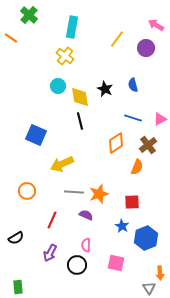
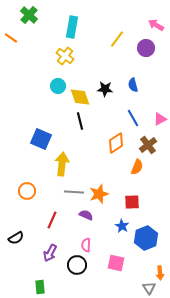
black star: rotated 21 degrees counterclockwise
yellow diamond: rotated 10 degrees counterclockwise
blue line: rotated 42 degrees clockwise
blue square: moved 5 px right, 4 px down
yellow arrow: rotated 120 degrees clockwise
green rectangle: moved 22 px right
